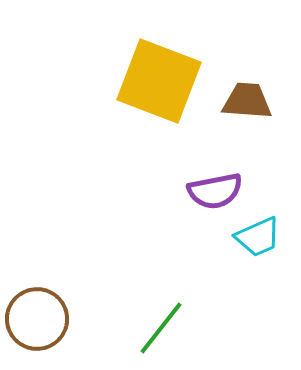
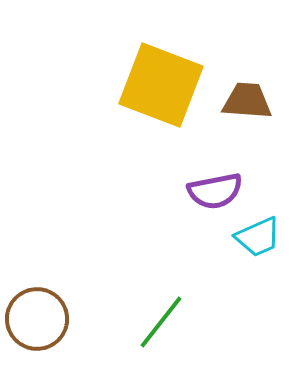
yellow square: moved 2 px right, 4 px down
green line: moved 6 px up
